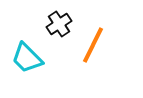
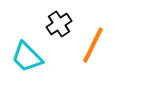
cyan trapezoid: moved 1 px up
